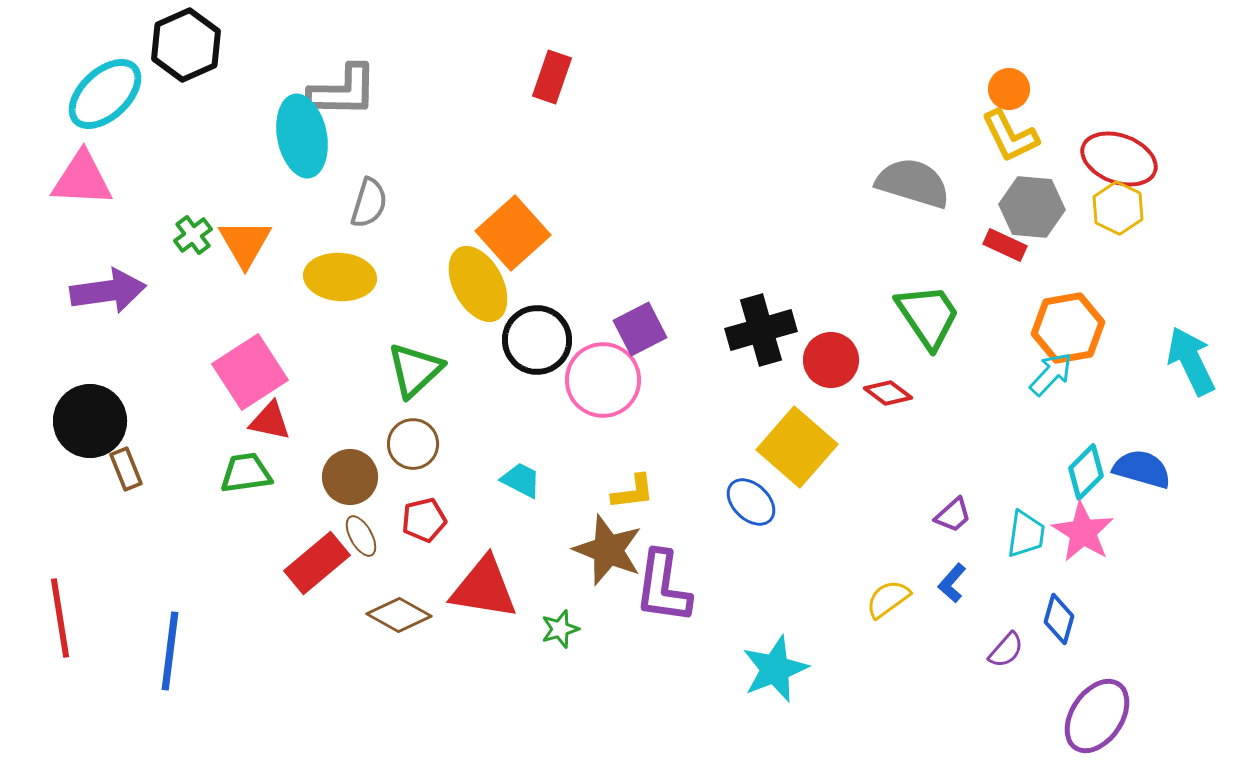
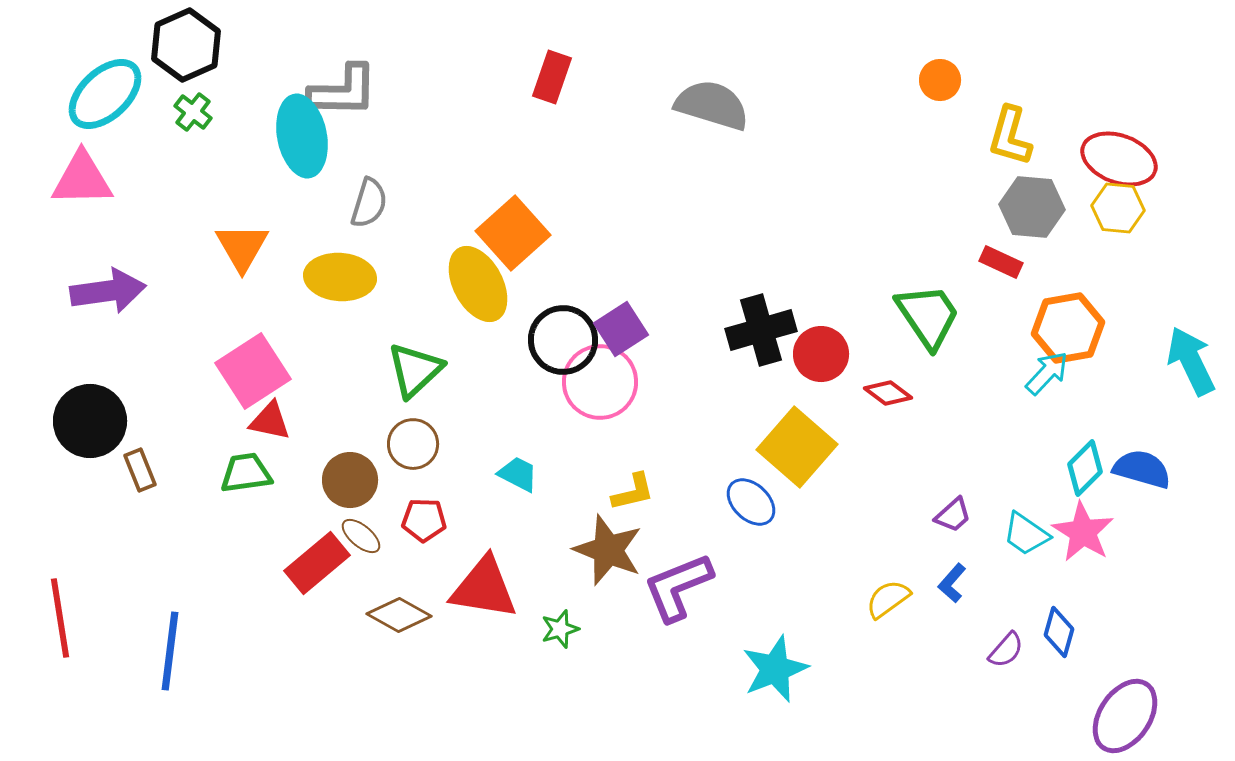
orange circle at (1009, 89): moved 69 px left, 9 px up
yellow L-shape at (1010, 136): rotated 42 degrees clockwise
pink triangle at (82, 179): rotated 4 degrees counterclockwise
gray semicircle at (913, 183): moved 201 px left, 78 px up
yellow hexagon at (1118, 208): rotated 21 degrees counterclockwise
green cross at (193, 235): moved 123 px up; rotated 15 degrees counterclockwise
orange triangle at (245, 243): moved 3 px left, 4 px down
red rectangle at (1005, 245): moved 4 px left, 17 px down
purple square at (640, 329): moved 19 px left; rotated 6 degrees counterclockwise
black circle at (537, 340): moved 26 px right
red circle at (831, 360): moved 10 px left, 6 px up
pink square at (250, 372): moved 3 px right, 1 px up
cyan arrow at (1051, 374): moved 4 px left, 1 px up
pink circle at (603, 380): moved 3 px left, 2 px down
brown rectangle at (126, 469): moved 14 px right, 1 px down
cyan diamond at (1086, 472): moved 1 px left, 4 px up
brown circle at (350, 477): moved 3 px down
cyan trapezoid at (521, 480): moved 3 px left, 6 px up
yellow L-shape at (633, 492): rotated 6 degrees counterclockwise
red pentagon at (424, 520): rotated 15 degrees clockwise
cyan trapezoid at (1026, 534): rotated 117 degrees clockwise
brown ellipse at (361, 536): rotated 21 degrees counterclockwise
purple L-shape at (663, 587): moved 15 px right; rotated 60 degrees clockwise
blue diamond at (1059, 619): moved 13 px down
purple ellipse at (1097, 716): moved 28 px right
